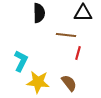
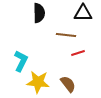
red line: rotated 56 degrees clockwise
brown semicircle: moved 1 px left, 1 px down
